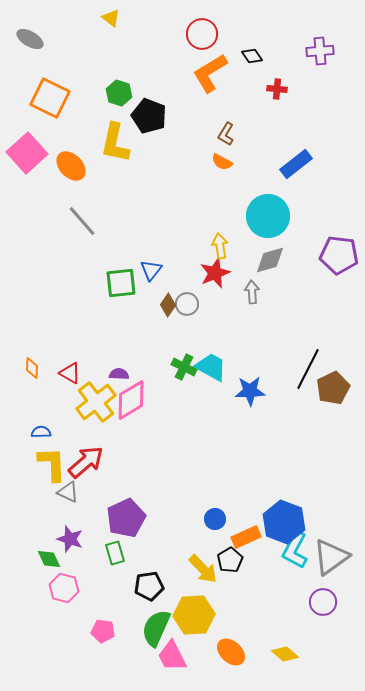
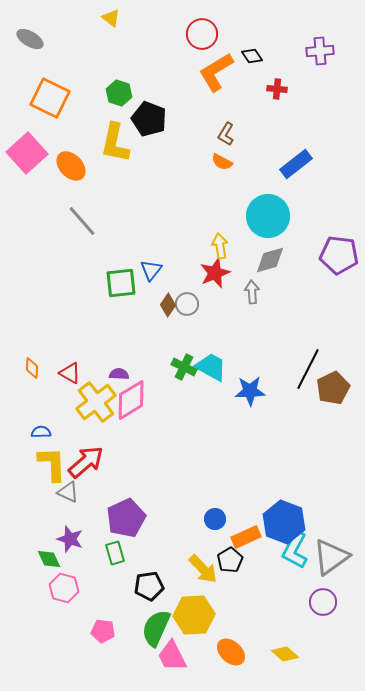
orange L-shape at (210, 73): moved 6 px right, 1 px up
black pentagon at (149, 116): moved 3 px down
